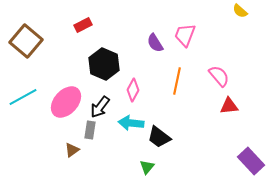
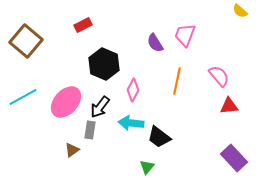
purple rectangle: moved 17 px left, 3 px up
